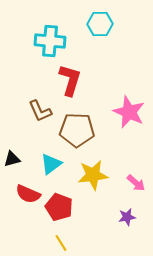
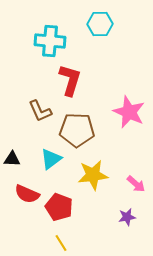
black triangle: rotated 18 degrees clockwise
cyan triangle: moved 5 px up
pink arrow: moved 1 px down
red semicircle: moved 1 px left
